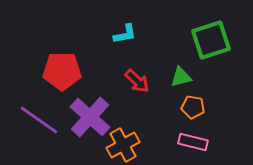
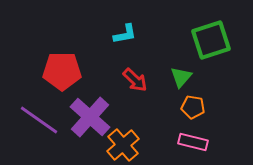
green triangle: rotated 35 degrees counterclockwise
red arrow: moved 2 px left, 1 px up
orange cross: rotated 12 degrees counterclockwise
